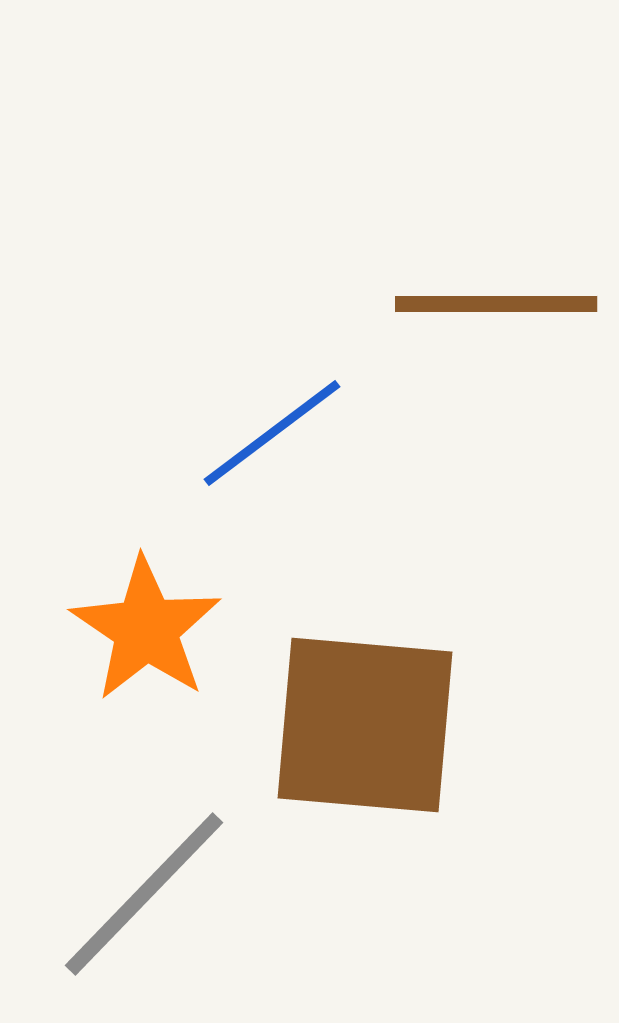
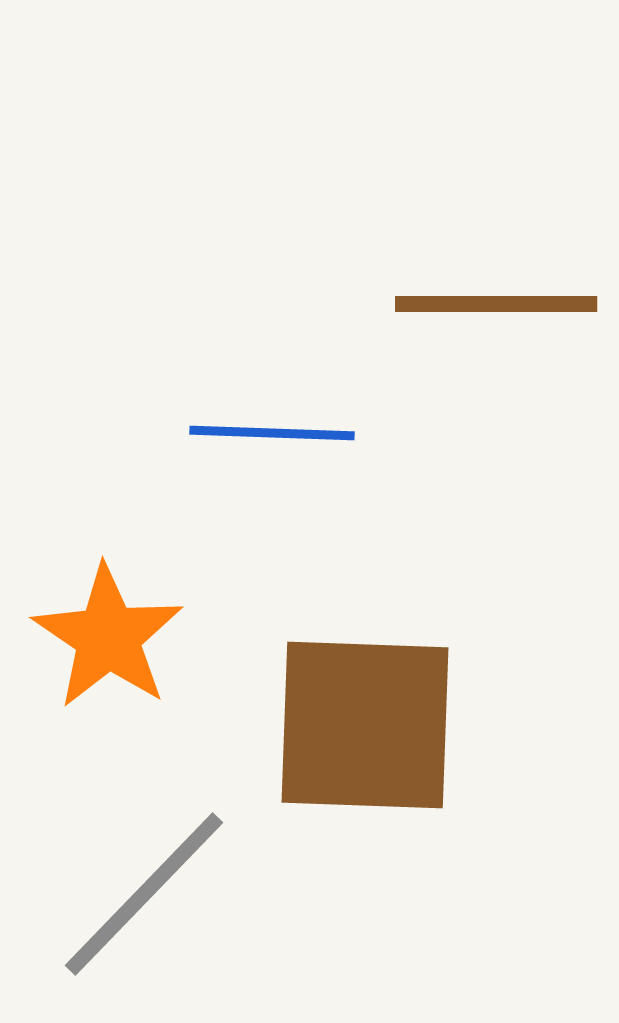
blue line: rotated 39 degrees clockwise
orange star: moved 38 px left, 8 px down
brown square: rotated 3 degrees counterclockwise
